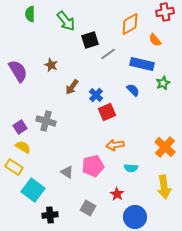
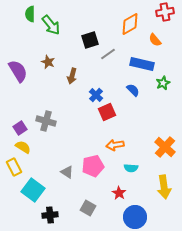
green arrow: moved 15 px left, 4 px down
brown star: moved 3 px left, 3 px up
brown arrow: moved 11 px up; rotated 21 degrees counterclockwise
purple square: moved 1 px down
yellow rectangle: rotated 30 degrees clockwise
red star: moved 2 px right, 1 px up
